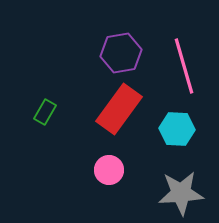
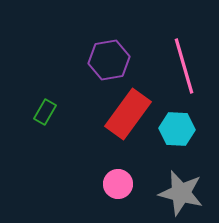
purple hexagon: moved 12 px left, 7 px down
red rectangle: moved 9 px right, 5 px down
pink circle: moved 9 px right, 14 px down
gray star: rotated 18 degrees clockwise
